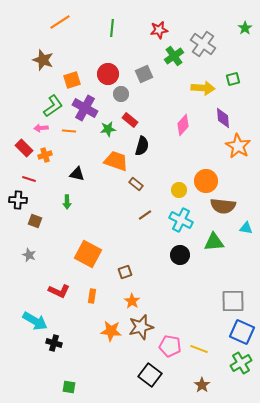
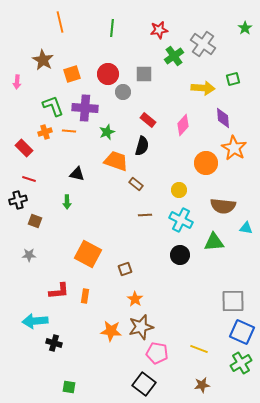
orange line at (60, 22): rotated 70 degrees counterclockwise
brown star at (43, 60): rotated 10 degrees clockwise
gray square at (144, 74): rotated 24 degrees clockwise
orange square at (72, 80): moved 6 px up
gray circle at (121, 94): moved 2 px right, 2 px up
green L-shape at (53, 106): rotated 75 degrees counterclockwise
purple cross at (85, 108): rotated 25 degrees counterclockwise
red rectangle at (130, 120): moved 18 px right
pink arrow at (41, 128): moved 24 px left, 46 px up; rotated 80 degrees counterclockwise
green star at (108, 129): moved 1 px left, 3 px down; rotated 14 degrees counterclockwise
orange star at (238, 146): moved 4 px left, 2 px down
orange cross at (45, 155): moved 23 px up
orange circle at (206, 181): moved 18 px up
black cross at (18, 200): rotated 18 degrees counterclockwise
brown line at (145, 215): rotated 32 degrees clockwise
gray star at (29, 255): rotated 24 degrees counterclockwise
brown square at (125, 272): moved 3 px up
red L-shape at (59, 291): rotated 30 degrees counterclockwise
orange rectangle at (92, 296): moved 7 px left
orange star at (132, 301): moved 3 px right, 2 px up
cyan arrow at (35, 321): rotated 145 degrees clockwise
pink pentagon at (170, 346): moved 13 px left, 7 px down
black square at (150, 375): moved 6 px left, 9 px down
brown star at (202, 385): rotated 28 degrees clockwise
